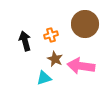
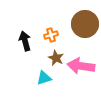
brown star: moved 1 px right, 1 px up
